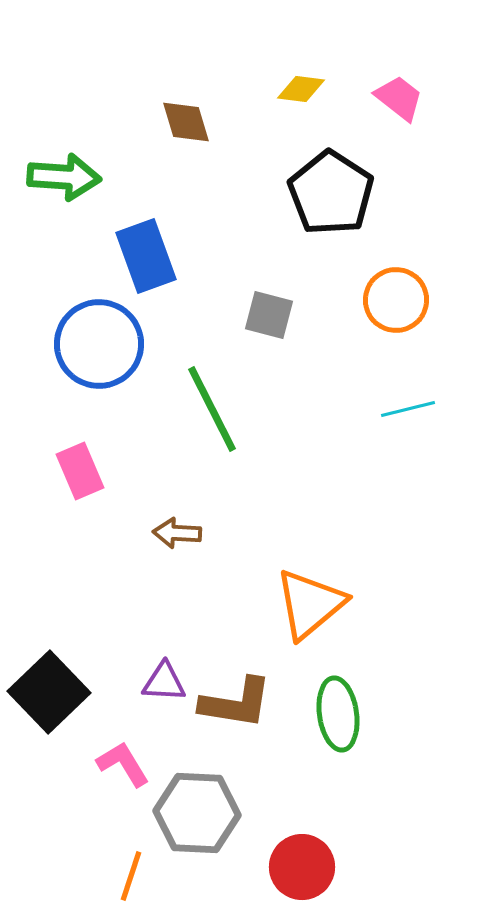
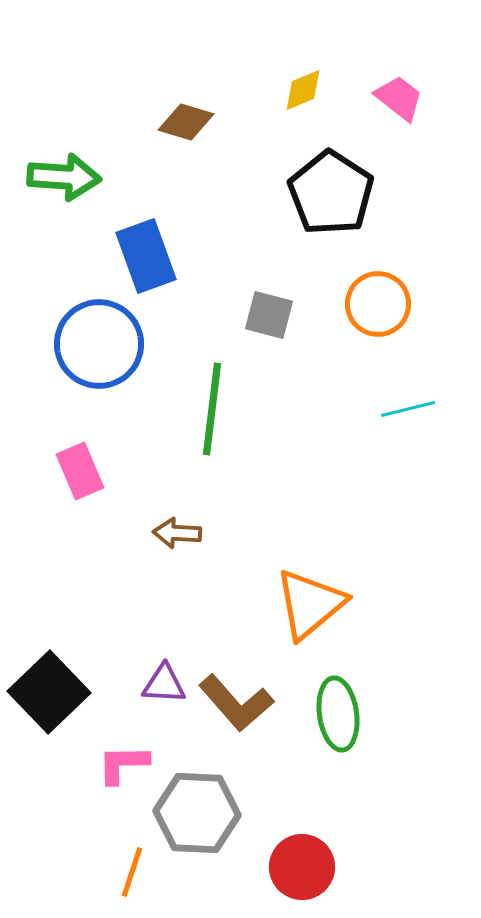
yellow diamond: moved 2 px right, 1 px down; rotated 30 degrees counterclockwise
brown diamond: rotated 56 degrees counterclockwise
orange circle: moved 18 px left, 4 px down
green line: rotated 34 degrees clockwise
purple triangle: moved 2 px down
brown L-shape: rotated 40 degrees clockwise
pink L-shape: rotated 60 degrees counterclockwise
orange line: moved 1 px right, 4 px up
